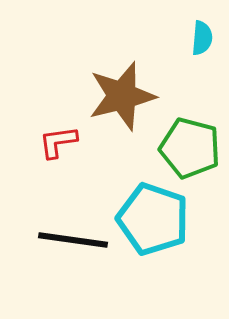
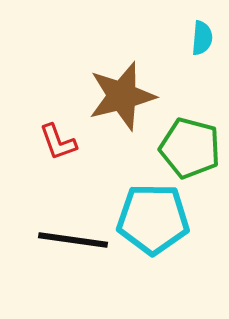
red L-shape: rotated 102 degrees counterclockwise
cyan pentagon: rotated 18 degrees counterclockwise
